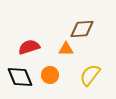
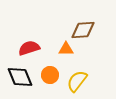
brown diamond: moved 1 px right, 1 px down
red semicircle: moved 1 px down
yellow semicircle: moved 13 px left, 6 px down
